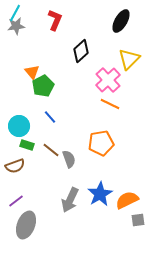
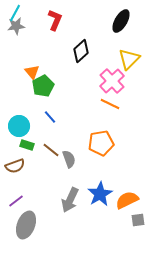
pink cross: moved 4 px right, 1 px down
